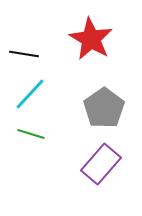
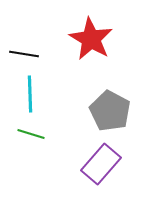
cyan line: rotated 45 degrees counterclockwise
gray pentagon: moved 6 px right, 3 px down; rotated 9 degrees counterclockwise
